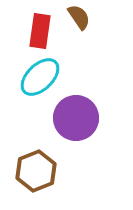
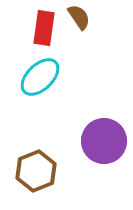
red rectangle: moved 4 px right, 3 px up
purple circle: moved 28 px right, 23 px down
